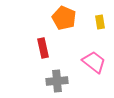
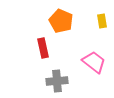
orange pentagon: moved 3 px left, 3 px down
yellow rectangle: moved 2 px right, 1 px up
